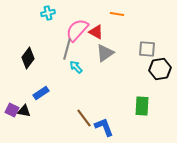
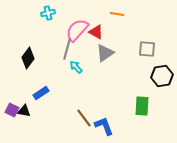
black hexagon: moved 2 px right, 7 px down
blue L-shape: moved 1 px up
